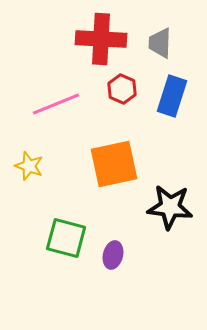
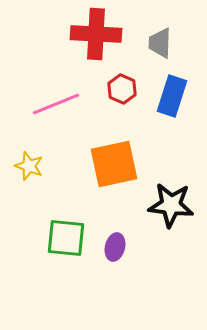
red cross: moved 5 px left, 5 px up
black star: moved 1 px right, 2 px up
green square: rotated 9 degrees counterclockwise
purple ellipse: moved 2 px right, 8 px up
